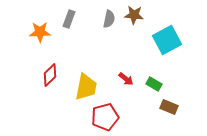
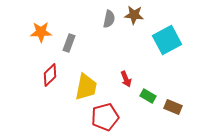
gray rectangle: moved 24 px down
orange star: moved 1 px right
red arrow: rotated 28 degrees clockwise
green rectangle: moved 6 px left, 12 px down
brown rectangle: moved 4 px right
